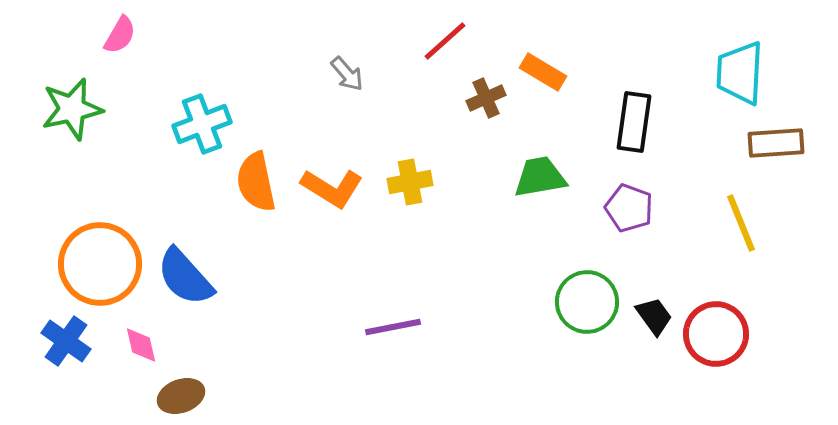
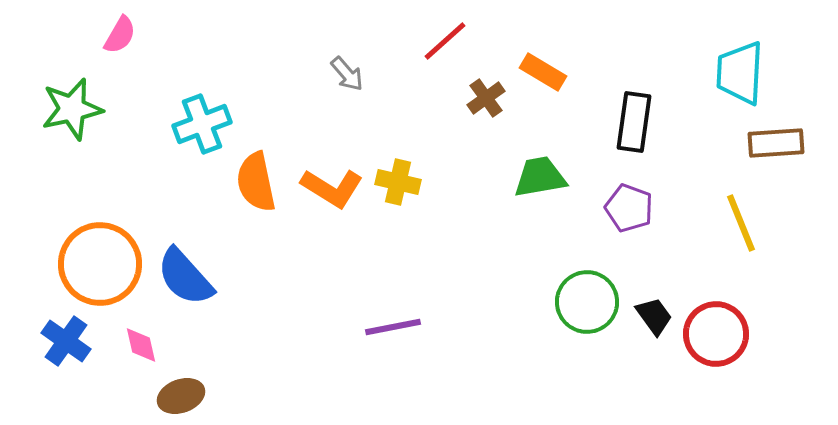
brown cross: rotated 12 degrees counterclockwise
yellow cross: moved 12 px left; rotated 24 degrees clockwise
